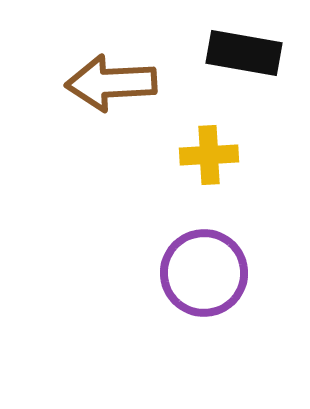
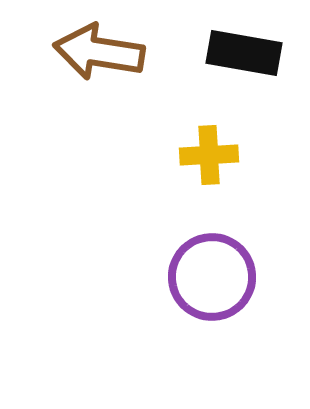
brown arrow: moved 12 px left, 31 px up; rotated 12 degrees clockwise
purple circle: moved 8 px right, 4 px down
